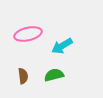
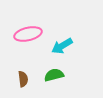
brown semicircle: moved 3 px down
